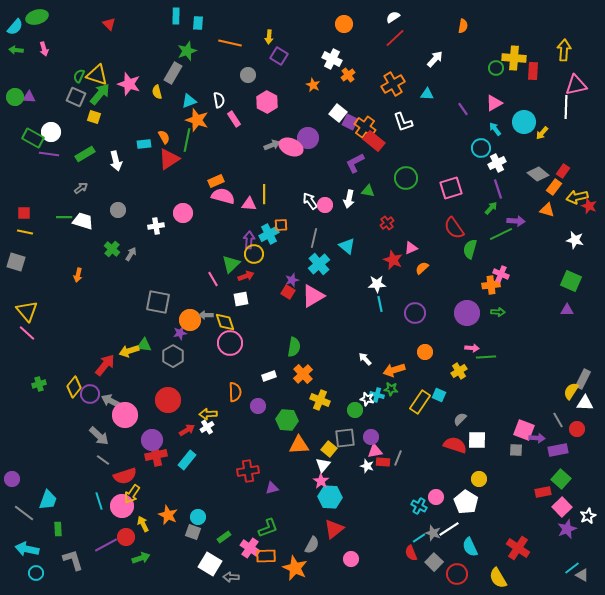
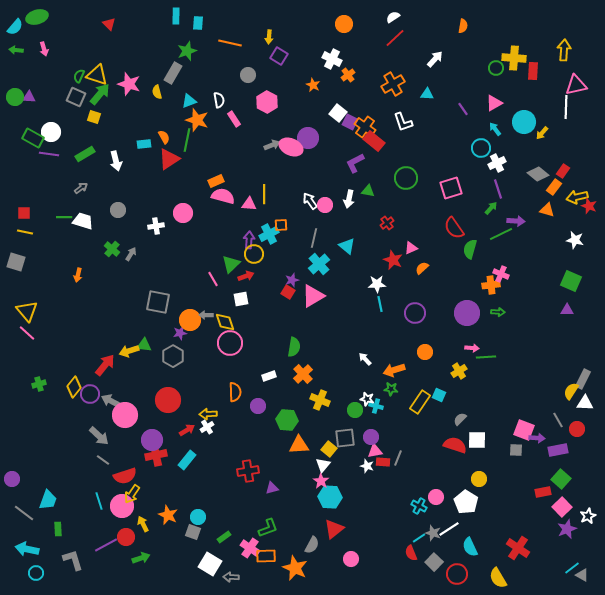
cyan cross at (377, 395): moved 1 px left, 11 px down
